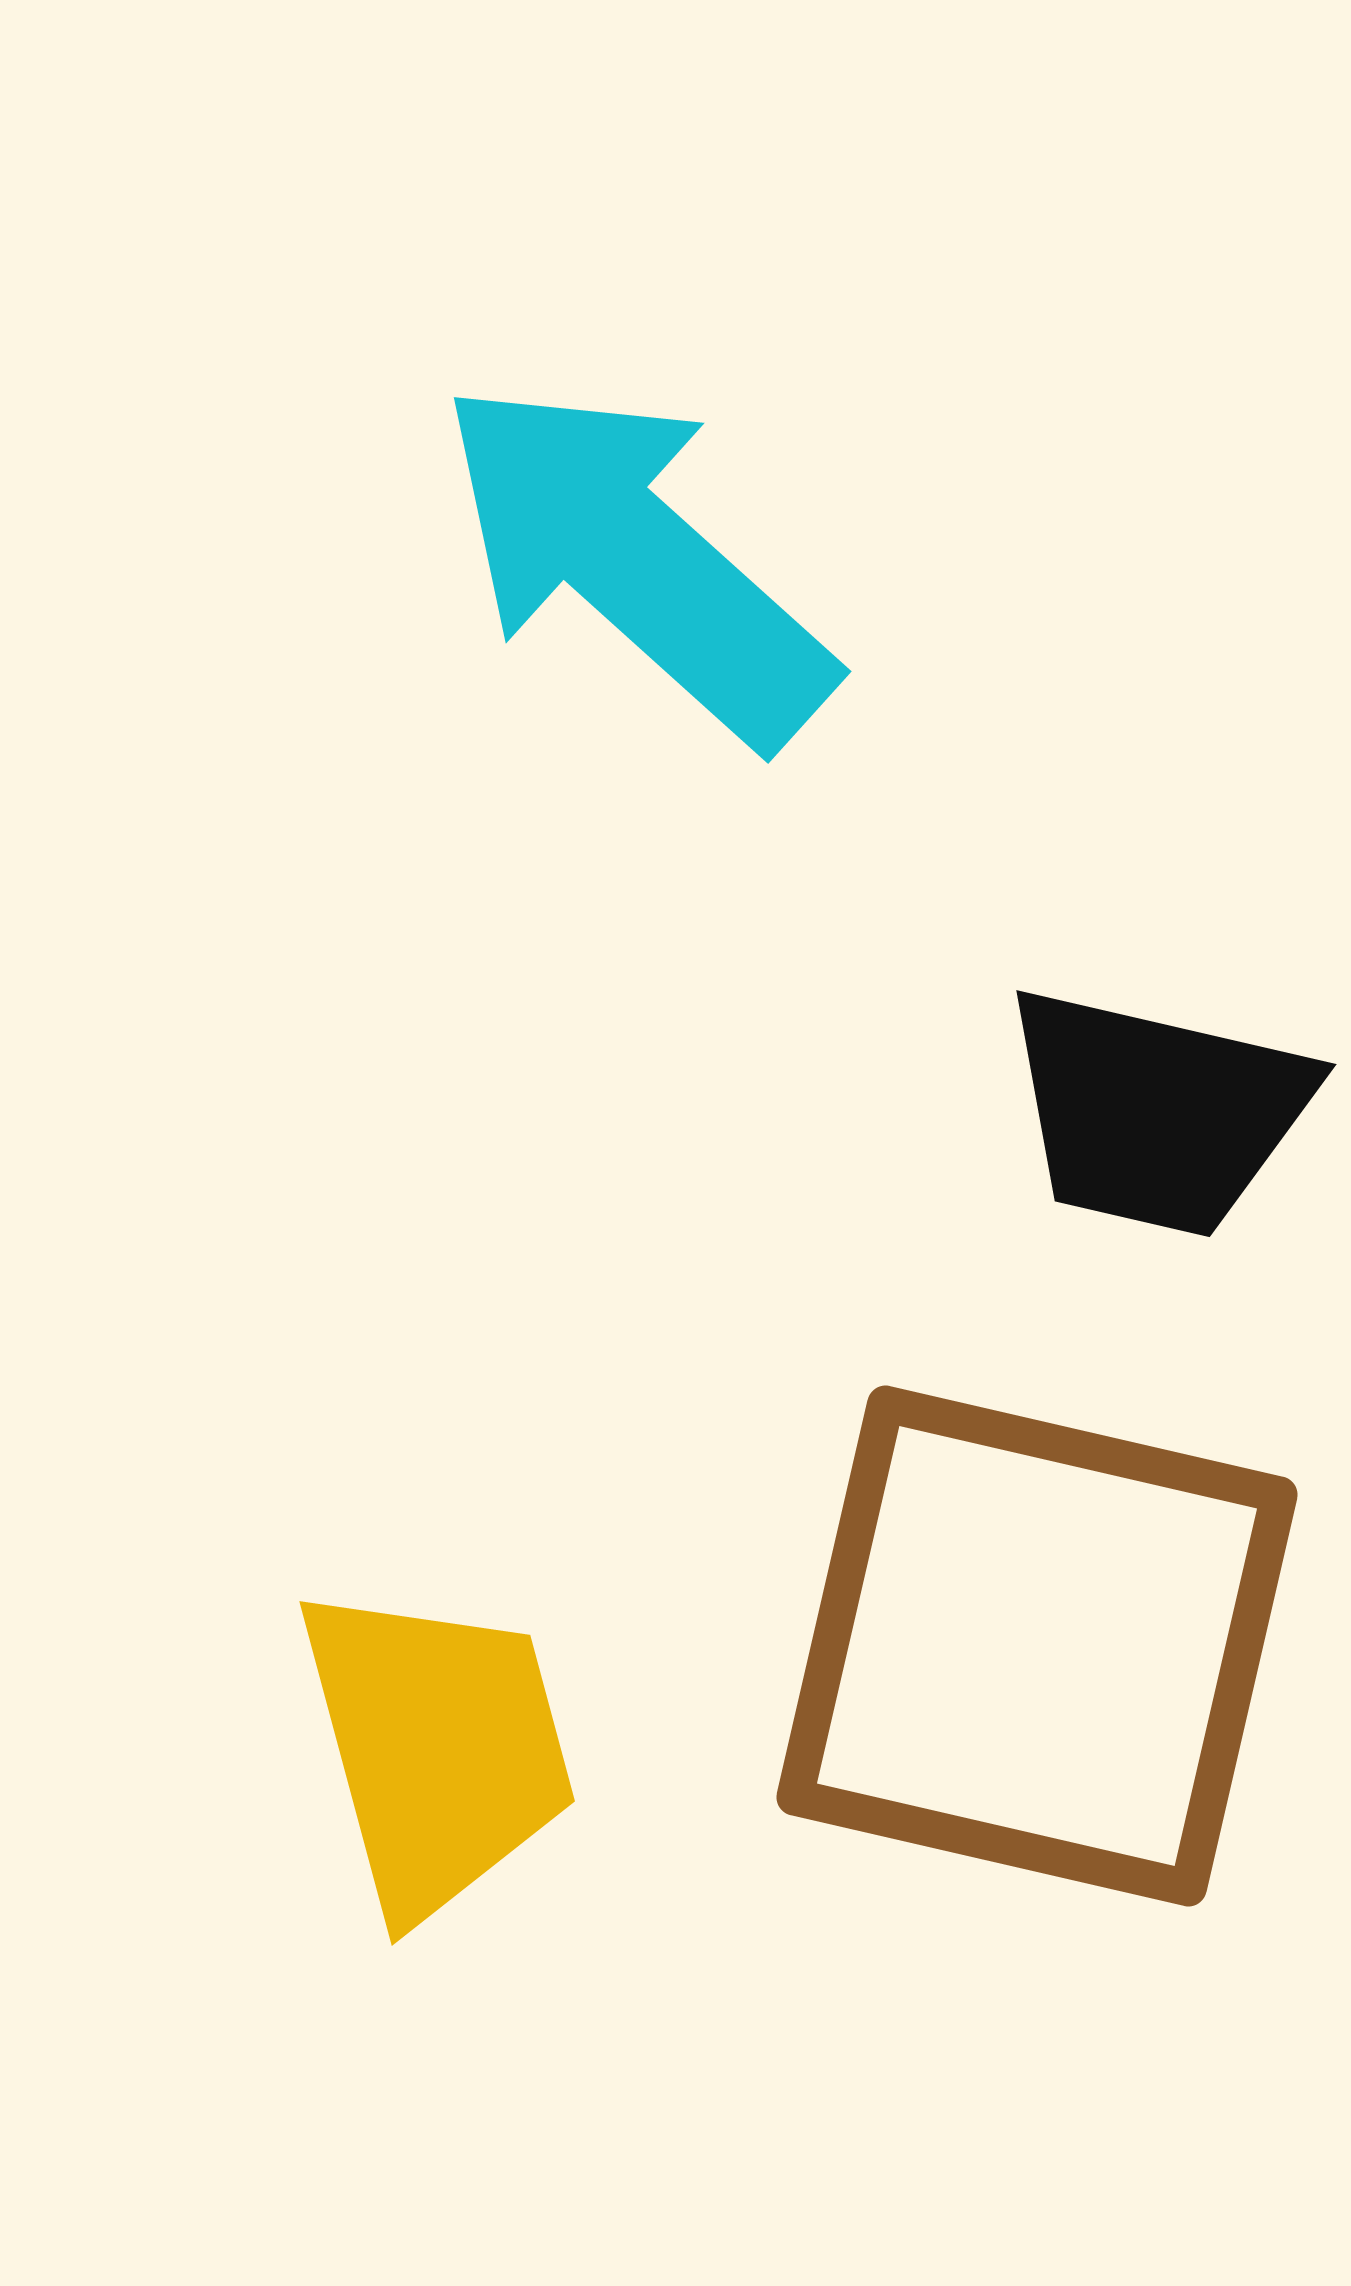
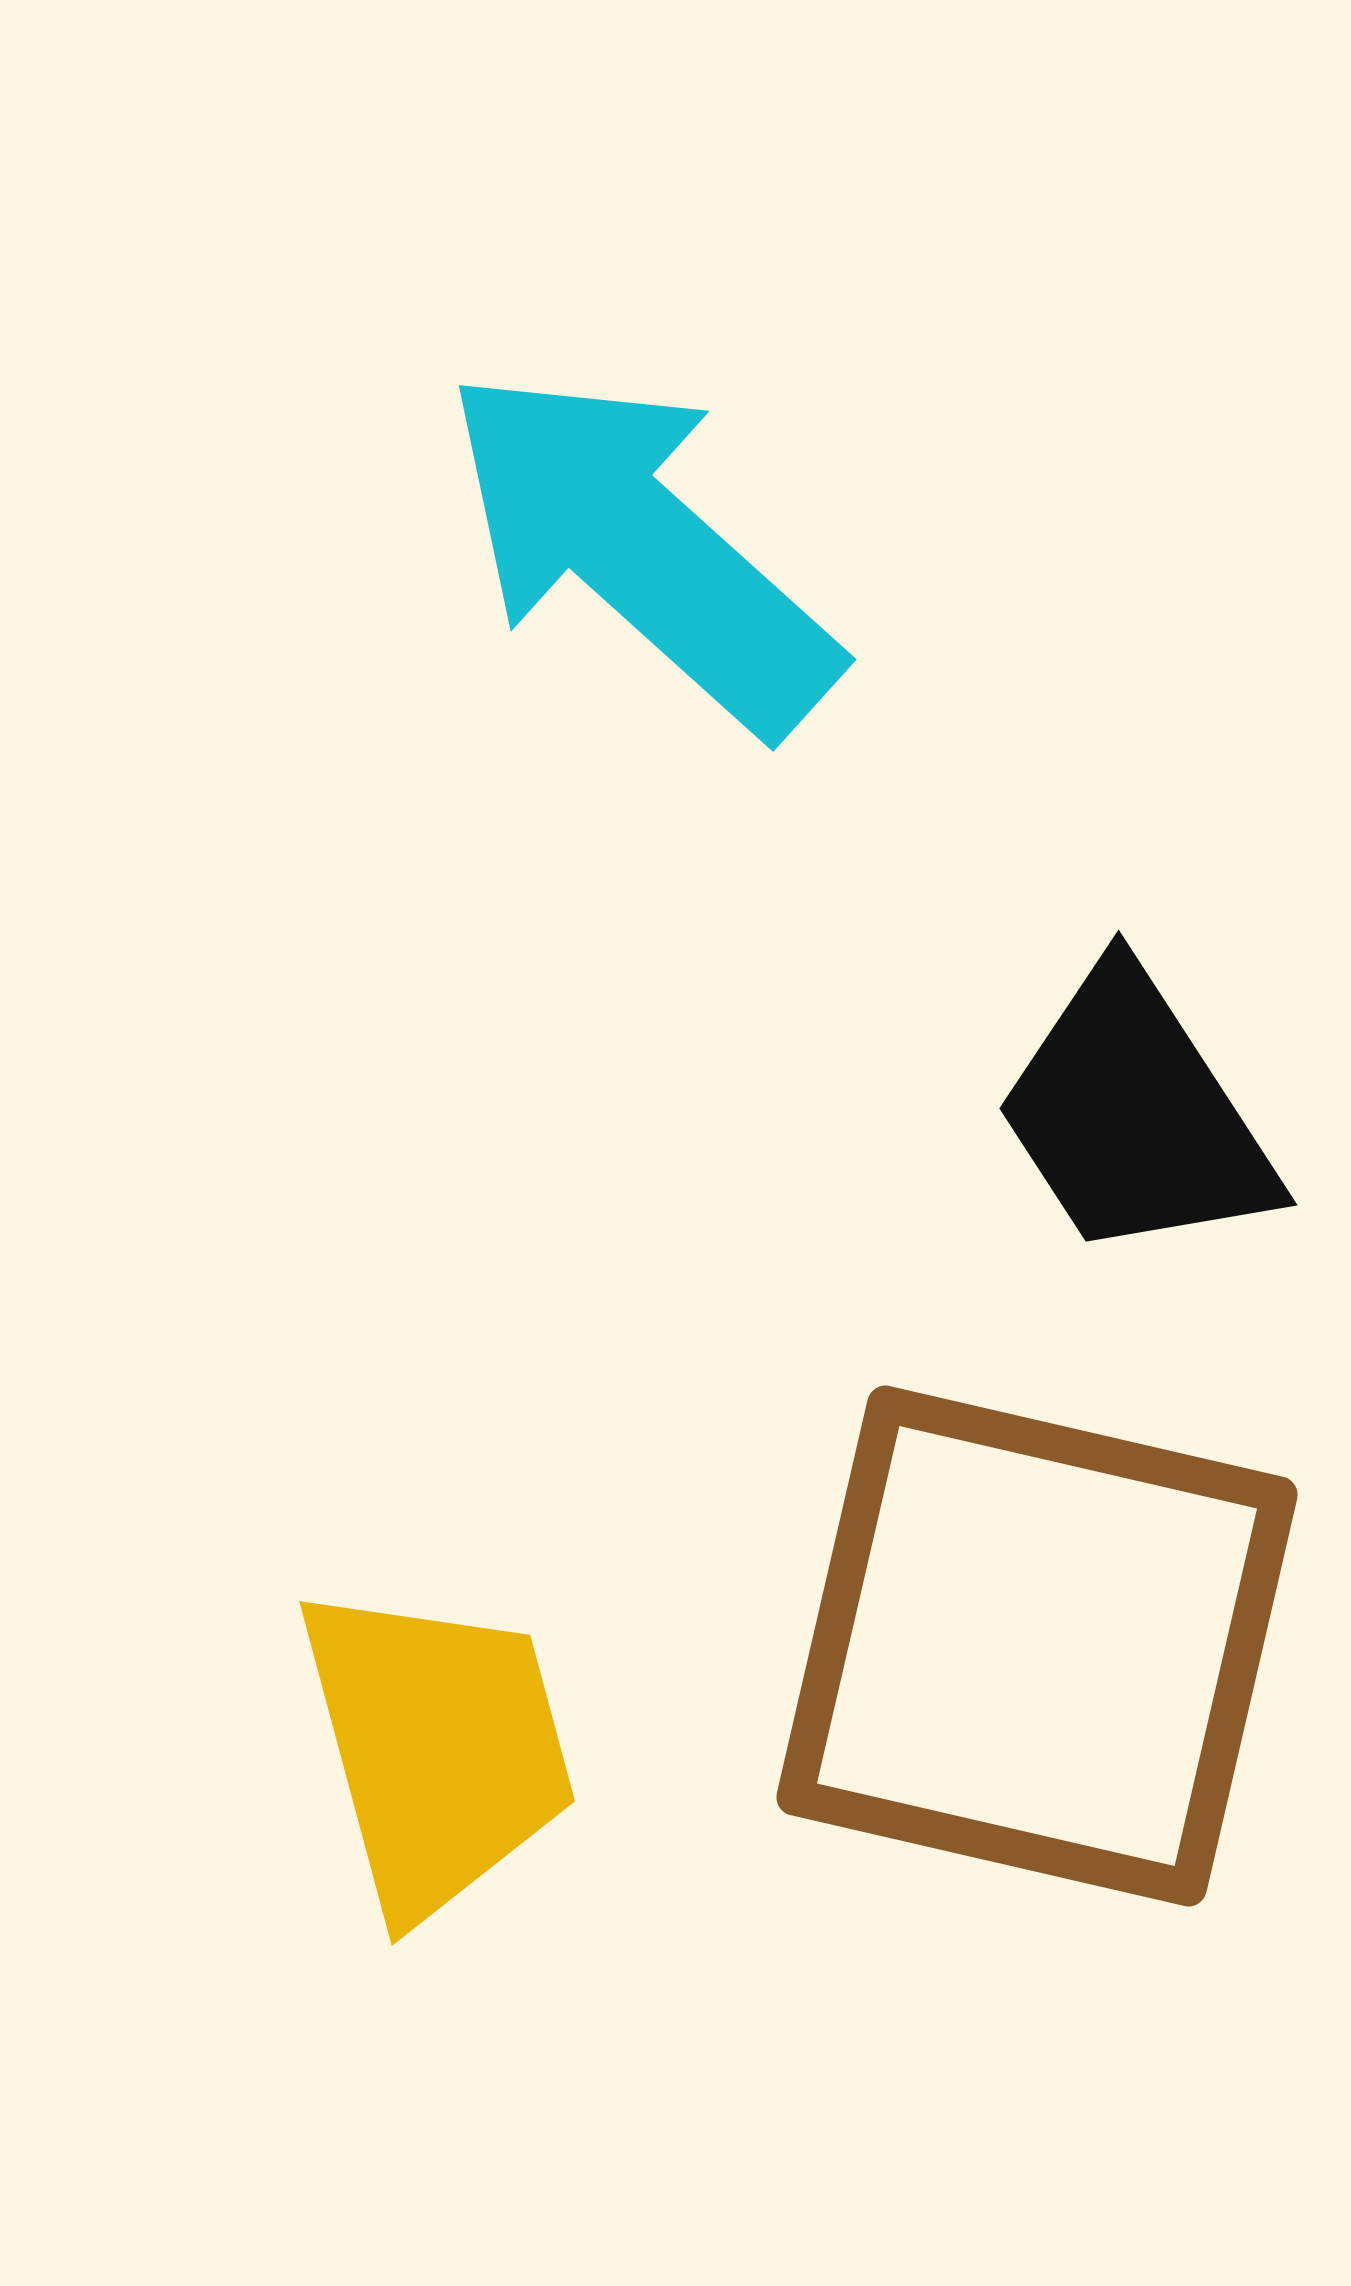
cyan arrow: moved 5 px right, 12 px up
black trapezoid: moved 22 px left, 3 px down; rotated 44 degrees clockwise
